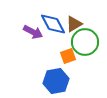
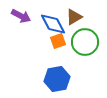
brown triangle: moved 7 px up
purple arrow: moved 12 px left, 16 px up
orange square: moved 10 px left, 15 px up
blue hexagon: moved 1 px right, 2 px up
